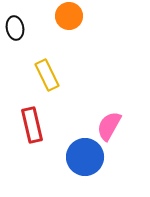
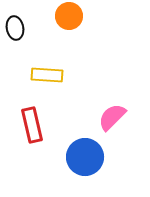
yellow rectangle: rotated 60 degrees counterclockwise
pink semicircle: moved 3 px right, 9 px up; rotated 16 degrees clockwise
